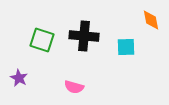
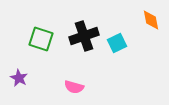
black cross: rotated 24 degrees counterclockwise
green square: moved 1 px left, 1 px up
cyan square: moved 9 px left, 4 px up; rotated 24 degrees counterclockwise
